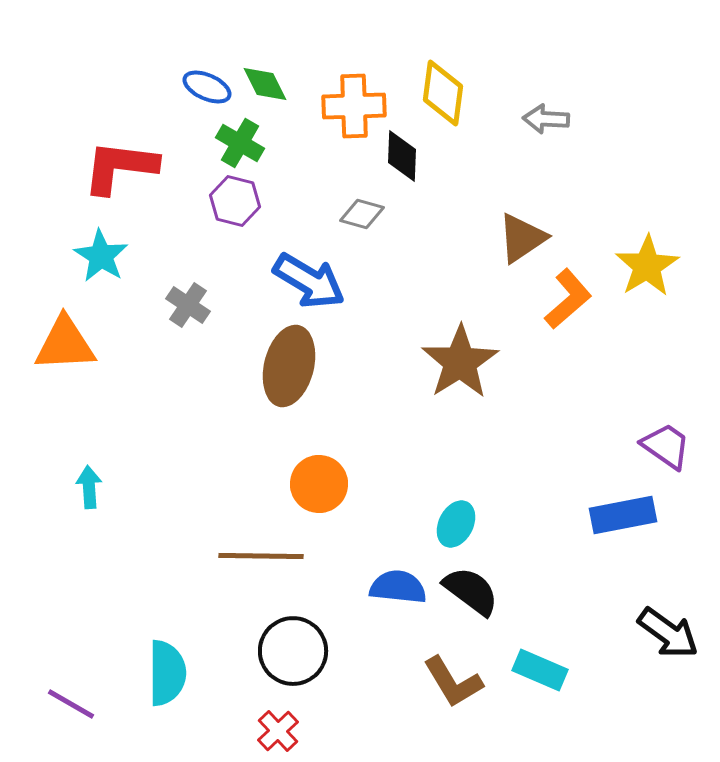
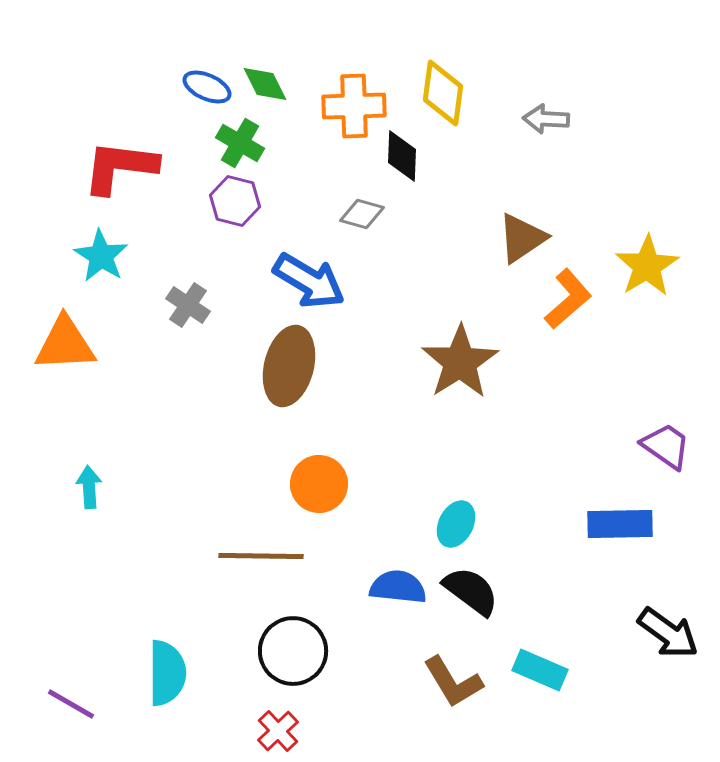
blue rectangle: moved 3 px left, 9 px down; rotated 10 degrees clockwise
